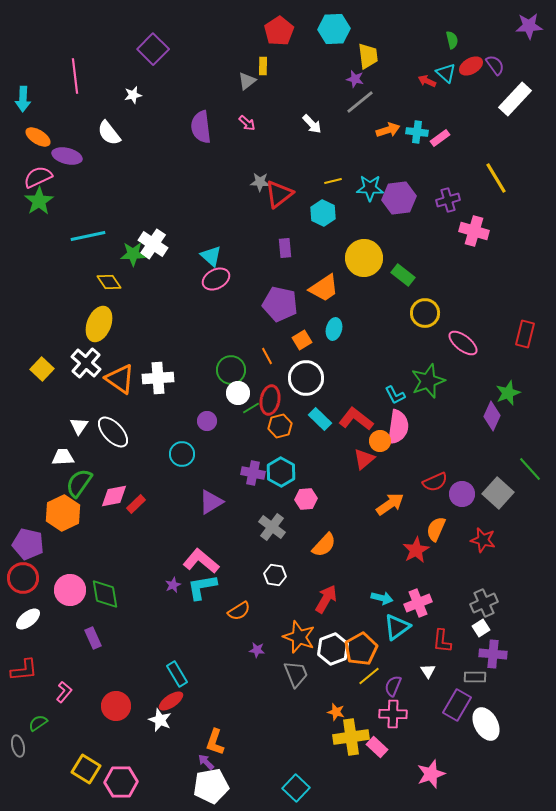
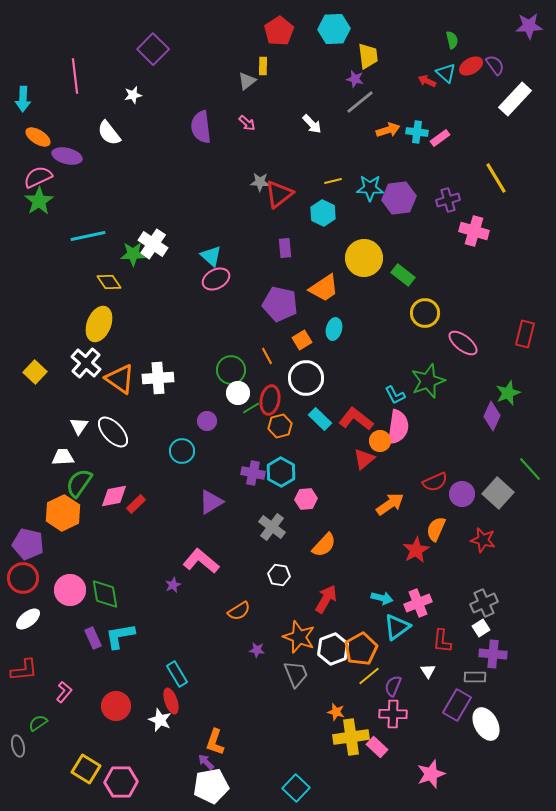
yellow square at (42, 369): moved 7 px left, 3 px down
cyan circle at (182, 454): moved 3 px up
white hexagon at (275, 575): moved 4 px right
cyan L-shape at (202, 587): moved 82 px left, 49 px down
red ellipse at (171, 701): rotated 75 degrees counterclockwise
